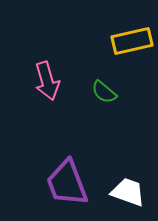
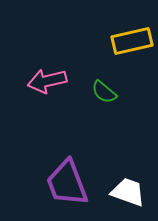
pink arrow: rotated 93 degrees clockwise
